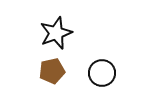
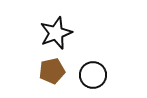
black circle: moved 9 px left, 2 px down
